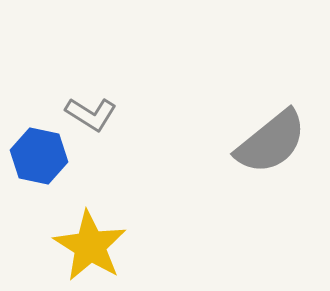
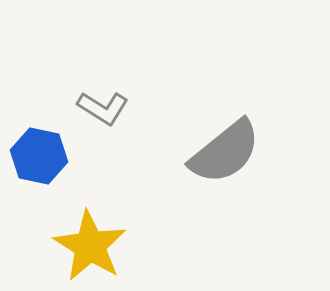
gray L-shape: moved 12 px right, 6 px up
gray semicircle: moved 46 px left, 10 px down
